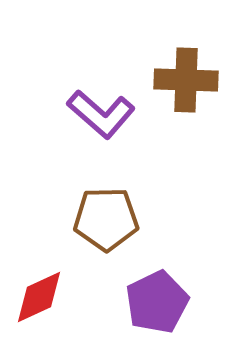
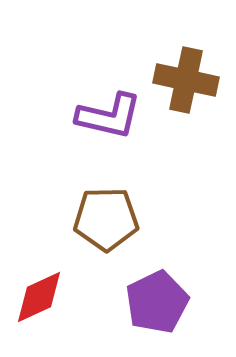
brown cross: rotated 10 degrees clockwise
purple L-shape: moved 8 px right, 2 px down; rotated 28 degrees counterclockwise
